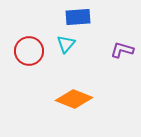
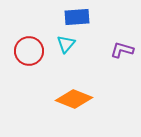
blue rectangle: moved 1 px left
